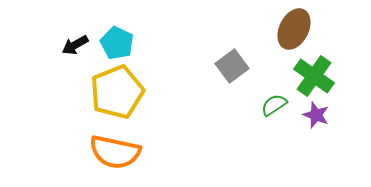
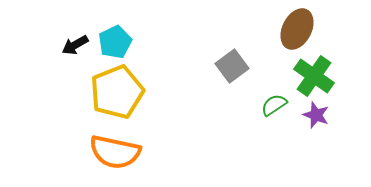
brown ellipse: moved 3 px right
cyan pentagon: moved 2 px left, 1 px up; rotated 20 degrees clockwise
